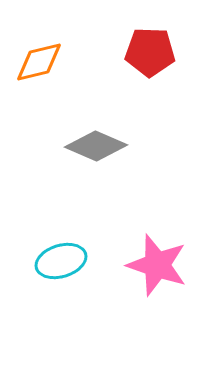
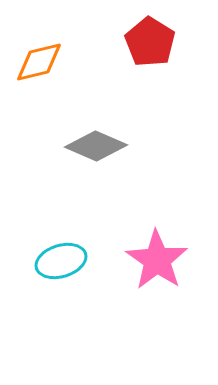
red pentagon: moved 10 px up; rotated 30 degrees clockwise
pink star: moved 5 px up; rotated 16 degrees clockwise
